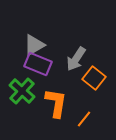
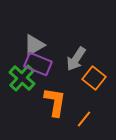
green cross: moved 13 px up
orange L-shape: moved 1 px left, 1 px up
